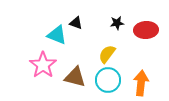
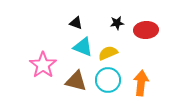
cyan triangle: moved 26 px right, 12 px down
yellow semicircle: moved 1 px right, 1 px up; rotated 30 degrees clockwise
brown triangle: moved 1 px right, 4 px down
